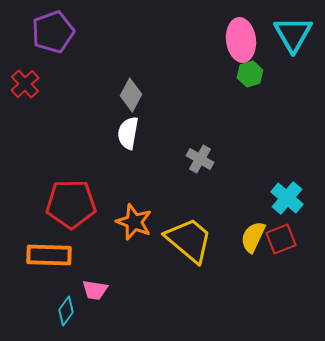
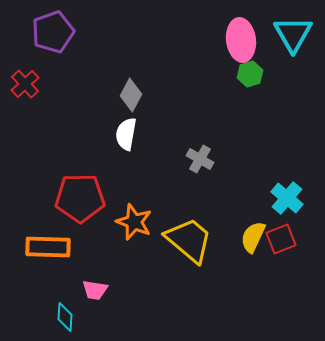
white semicircle: moved 2 px left, 1 px down
red pentagon: moved 9 px right, 6 px up
orange rectangle: moved 1 px left, 8 px up
cyan diamond: moved 1 px left, 6 px down; rotated 32 degrees counterclockwise
